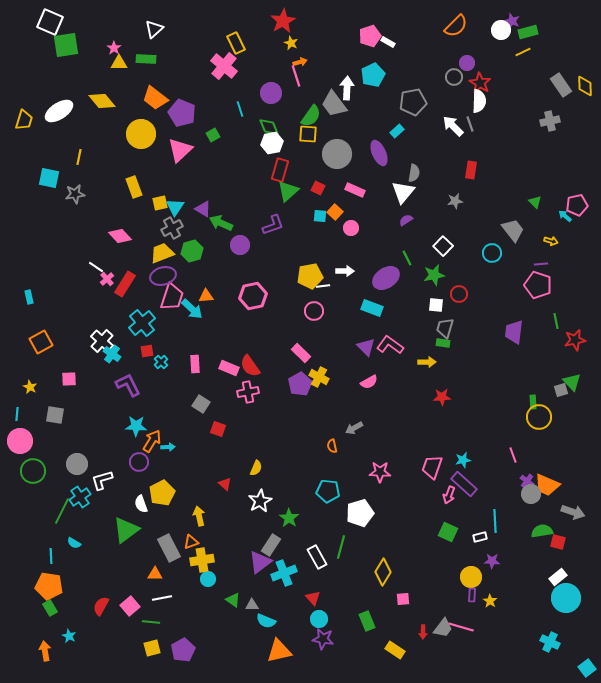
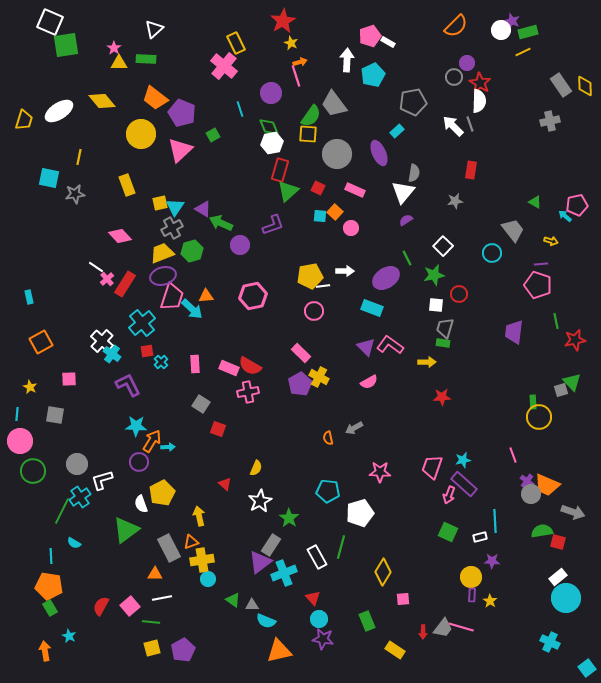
white arrow at (347, 88): moved 28 px up
yellow rectangle at (134, 187): moved 7 px left, 2 px up
green triangle at (535, 202): rotated 16 degrees counterclockwise
red semicircle at (250, 366): rotated 25 degrees counterclockwise
orange semicircle at (332, 446): moved 4 px left, 8 px up
